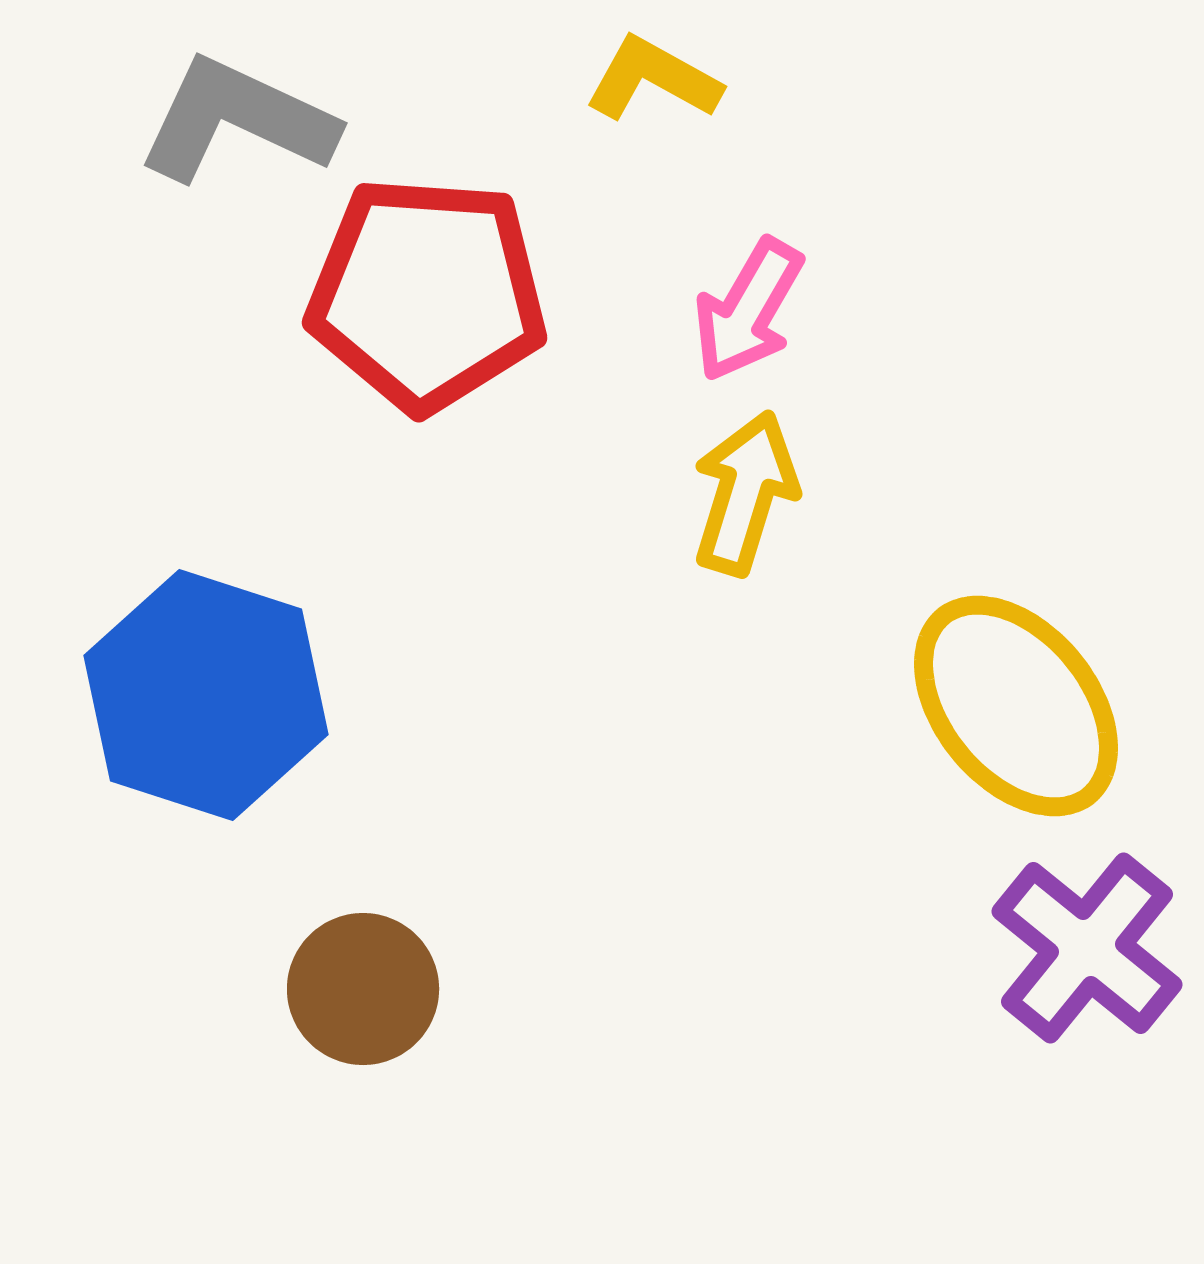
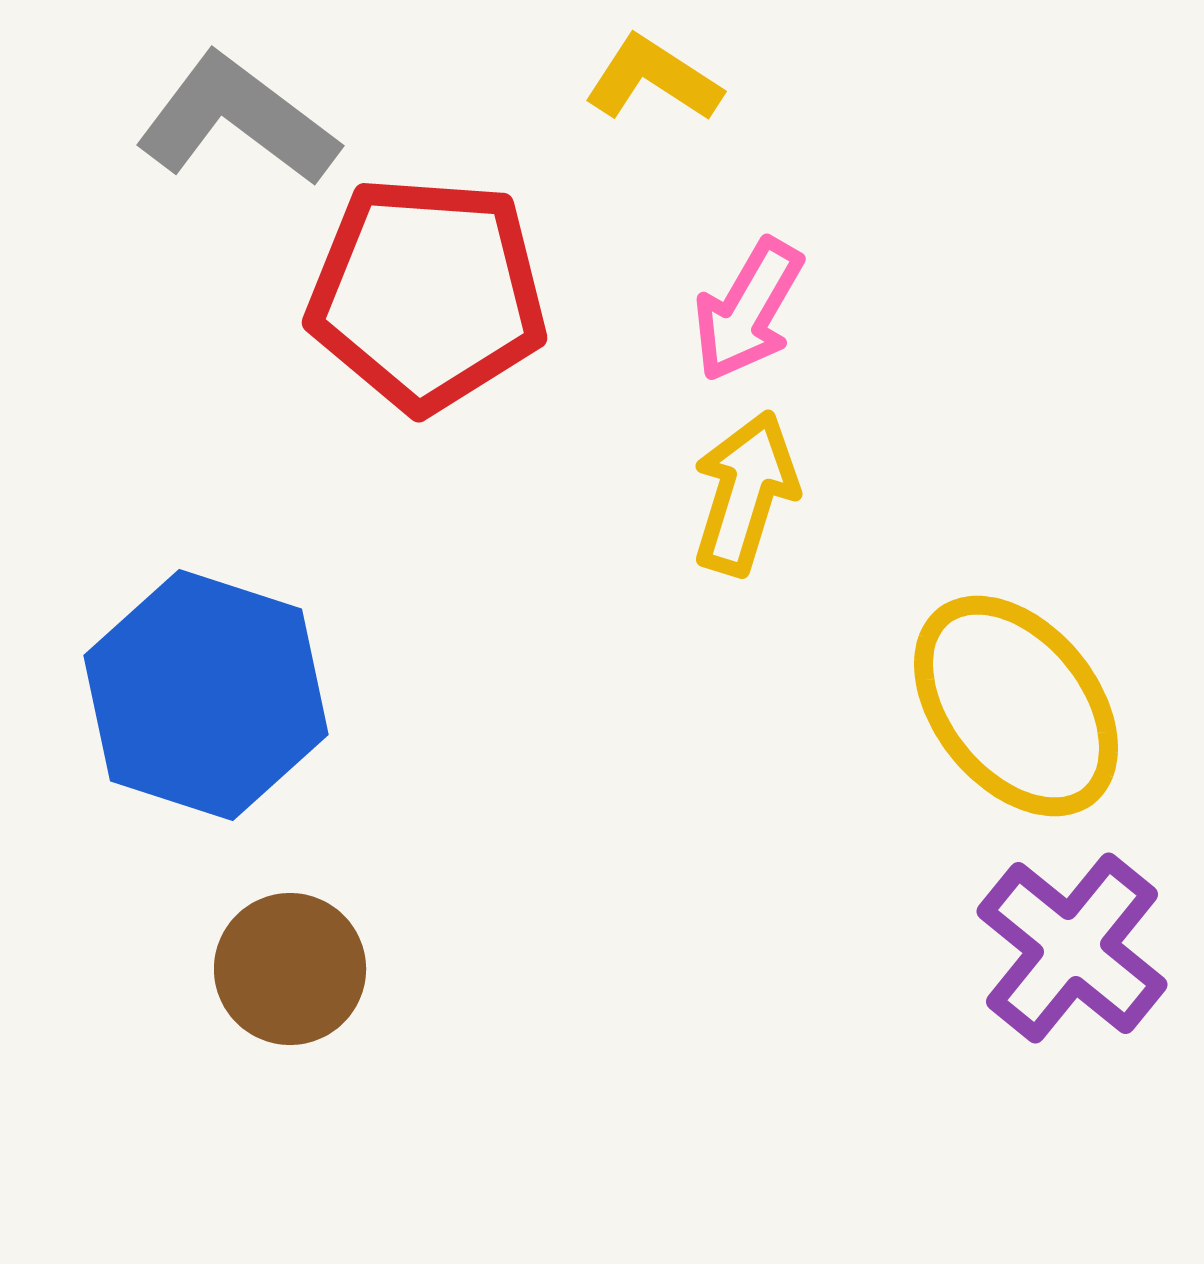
yellow L-shape: rotated 4 degrees clockwise
gray L-shape: rotated 12 degrees clockwise
purple cross: moved 15 px left
brown circle: moved 73 px left, 20 px up
